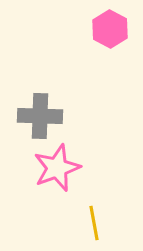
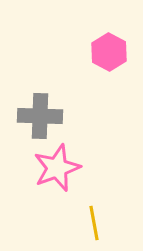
pink hexagon: moved 1 px left, 23 px down
